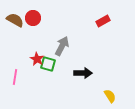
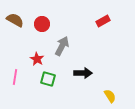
red circle: moved 9 px right, 6 px down
green square: moved 15 px down
